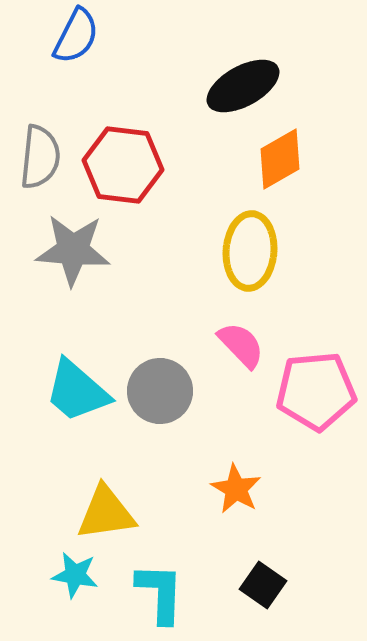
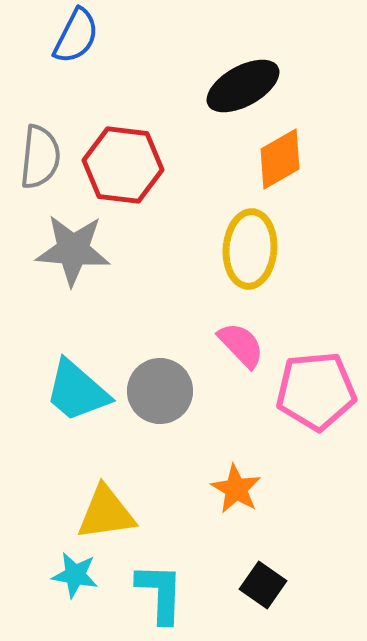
yellow ellipse: moved 2 px up
